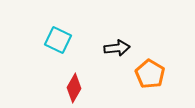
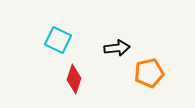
orange pentagon: moved 1 px left, 1 px up; rotated 28 degrees clockwise
red diamond: moved 9 px up; rotated 12 degrees counterclockwise
